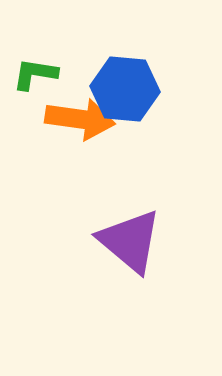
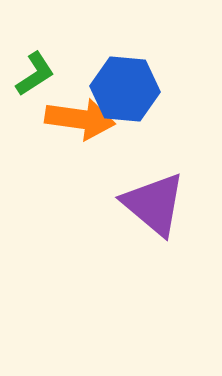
green L-shape: rotated 138 degrees clockwise
purple triangle: moved 24 px right, 37 px up
